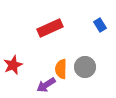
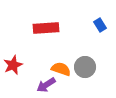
red rectangle: moved 4 px left; rotated 20 degrees clockwise
orange semicircle: rotated 108 degrees clockwise
